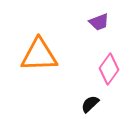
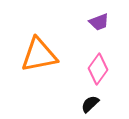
orange triangle: rotated 9 degrees counterclockwise
pink diamond: moved 11 px left
